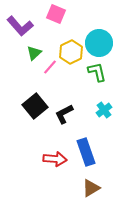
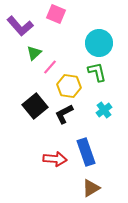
yellow hexagon: moved 2 px left, 34 px down; rotated 25 degrees counterclockwise
